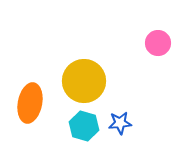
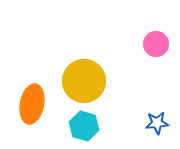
pink circle: moved 2 px left, 1 px down
orange ellipse: moved 2 px right, 1 px down
blue star: moved 37 px right
